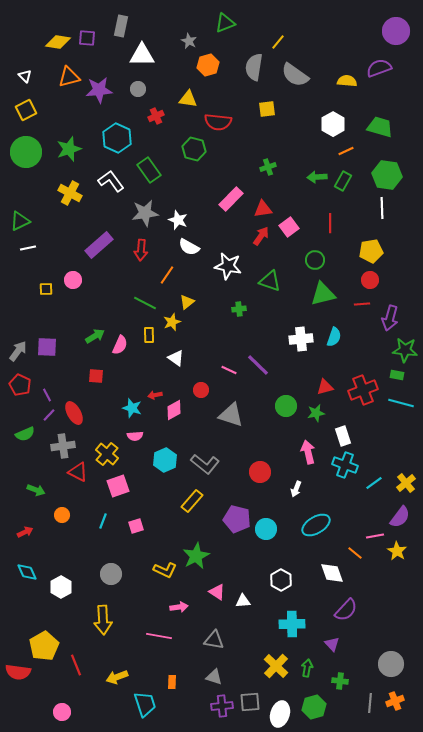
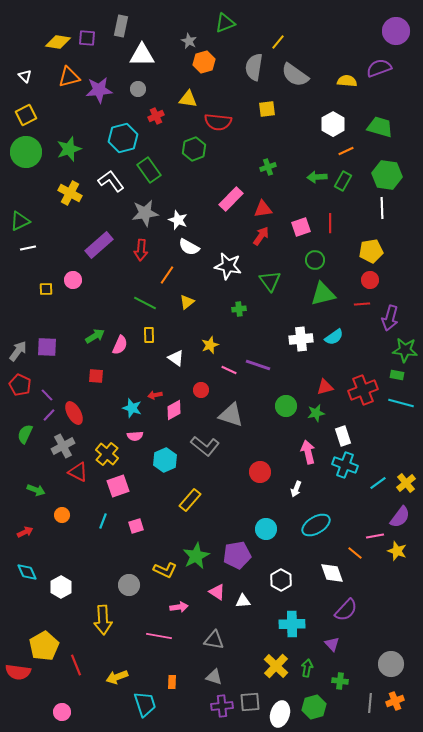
orange hexagon at (208, 65): moved 4 px left, 3 px up
yellow square at (26, 110): moved 5 px down
cyan hexagon at (117, 138): moved 6 px right; rotated 20 degrees clockwise
green hexagon at (194, 149): rotated 25 degrees clockwise
pink square at (289, 227): moved 12 px right; rotated 18 degrees clockwise
green triangle at (270, 281): rotated 35 degrees clockwise
yellow star at (172, 322): moved 38 px right, 23 px down
cyan semicircle at (334, 337): rotated 36 degrees clockwise
purple line at (258, 365): rotated 25 degrees counterclockwise
purple line at (47, 395): rotated 16 degrees counterclockwise
green semicircle at (25, 434): rotated 138 degrees clockwise
gray cross at (63, 446): rotated 20 degrees counterclockwise
gray L-shape at (205, 464): moved 18 px up
cyan line at (374, 483): moved 4 px right
yellow rectangle at (192, 501): moved 2 px left, 1 px up
purple pentagon at (237, 519): moved 36 px down; rotated 24 degrees counterclockwise
yellow star at (397, 551): rotated 12 degrees counterclockwise
gray circle at (111, 574): moved 18 px right, 11 px down
